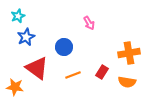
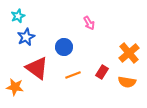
orange cross: rotated 30 degrees counterclockwise
